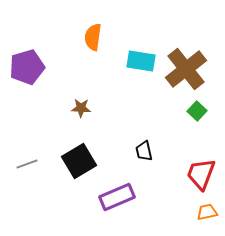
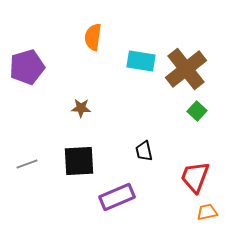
black square: rotated 28 degrees clockwise
red trapezoid: moved 6 px left, 3 px down
